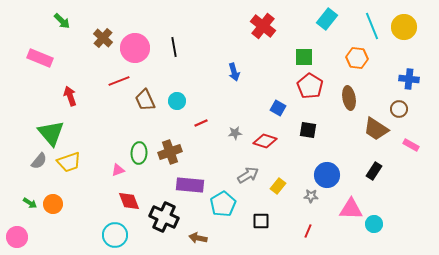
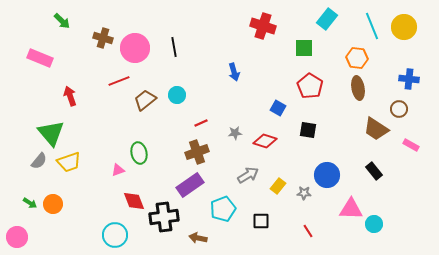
red cross at (263, 26): rotated 20 degrees counterclockwise
brown cross at (103, 38): rotated 24 degrees counterclockwise
green square at (304, 57): moved 9 px up
brown ellipse at (349, 98): moved 9 px right, 10 px up
brown trapezoid at (145, 100): rotated 75 degrees clockwise
cyan circle at (177, 101): moved 6 px up
brown cross at (170, 152): moved 27 px right
green ellipse at (139, 153): rotated 15 degrees counterclockwise
black rectangle at (374, 171): rotated 72 degrees counterclockwise
purple rectangle at (190, 185): rotated 40 degrees counterclockwise
gray star at (311, 196): moved 7 px left, 3 px up
red diamond at (129, 201): moved 5 px right
cyan pentagon at (223, 204): moved 5 px down; rotated 10 degrees clockwise
black cross at (164, 217): rotated 32 degrees counterclockwise
red line at (308, 231): rotated 56 degrees counterclockwise
